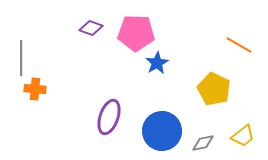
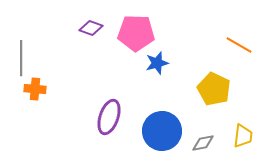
blue star: rotated 15 degrees clockwise
yellow trapezoid: rotated 45 degrees counterclockwise
